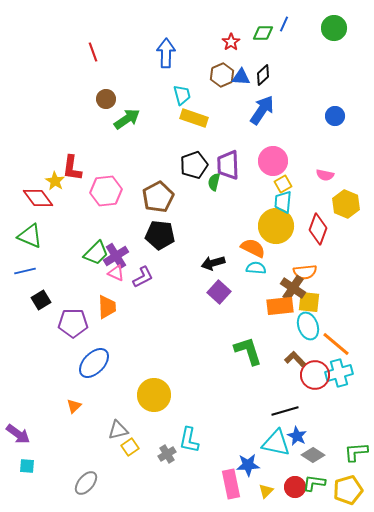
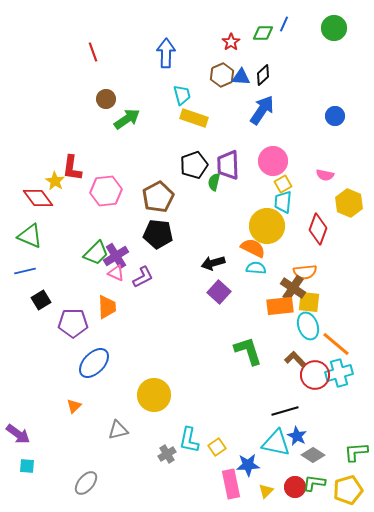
yellow hexagon at (346, 204): moved 3 px right, 1 px up
yellow circle at (276, 226): moved 9 px left
black pentagon at (160, 235): moved 2 px left, 1 px up
yellow square at (130, 447): moved 87 px right
